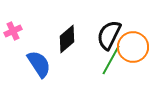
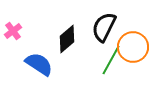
pink cross: rotated 12 degrees counterclockwise
black semicircle: moved 5 px left, 8 px up
blue semicircle: rotated 24 degrees counterclockwise
